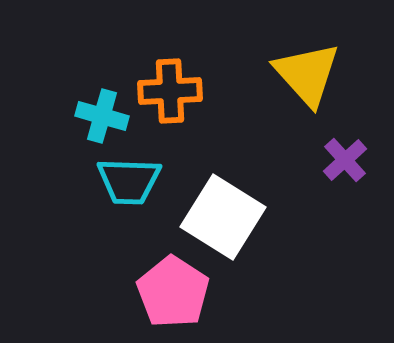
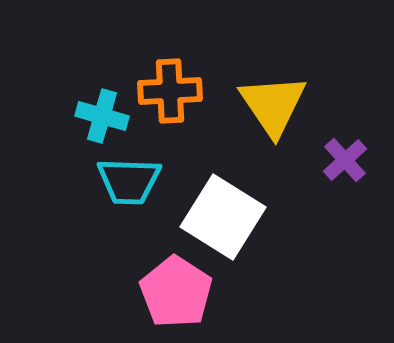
yellow triangle: moved 34 px left, 31 px down; rotated 8 degrees clockwise
pink pentagon: moved 3 px right
